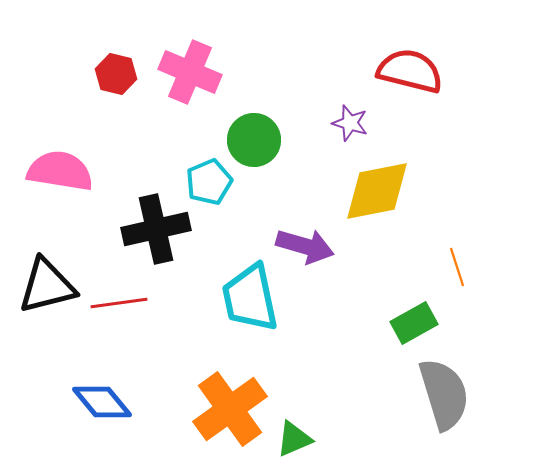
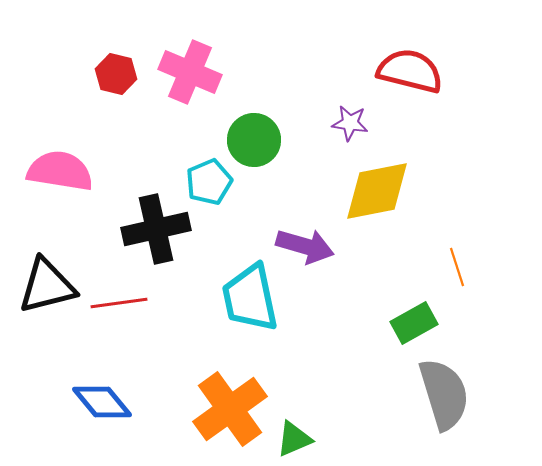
purple star: rotated 9 degrees counterclockwise
